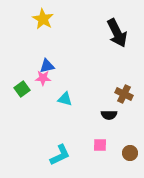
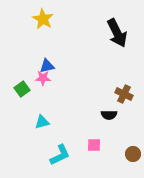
cyan triangle: moved 23 px left, 23 px down; rotated 28 degrees counterclockwise
pink square: moved 6 px left
brown circle: moved 3 px right, 1 px down
